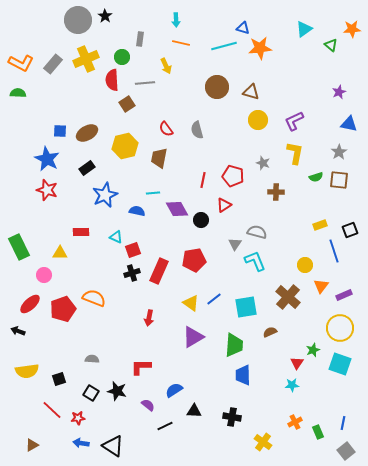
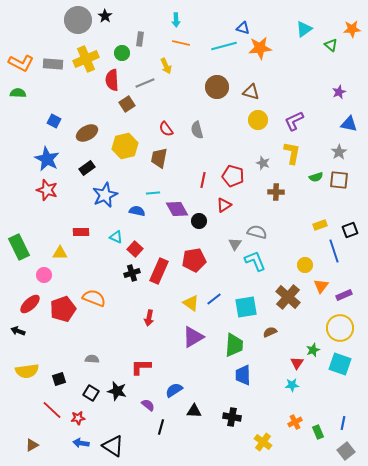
green circle at (122, 57): moved 4 px up
gray rectangle at (53, 64): rotated 54 degrees clockwise
gray line at (145, 83): rotated 18 degrees counterclockwise
blue square at (60, 131): moved 6 px left, 10 px up; rotated 24 degrees clockwise
yellow L-shape at (295, 153): moved 3 px left
black circle at (201, 220): moved 2 px left, 1 px down
red square at (133, 250): moved 2 px right, 1 px up; rotated 28 degrees counterclockwise
black line at (165, 426): moved 4 px left, 1 px down; rotated 49 degrees counterclockwise
